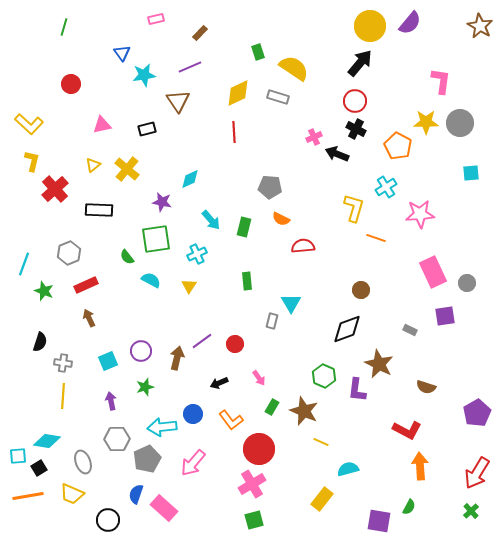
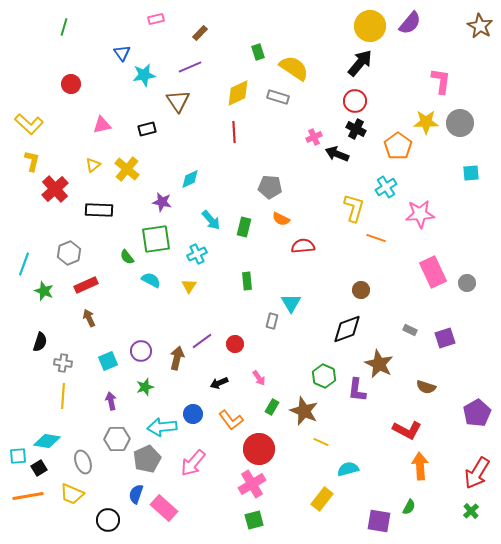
orange pentagon at (398, 146): rotated 8 degrees clockwise
purple square at (445, 316): moved 22 px down; rotated 10 degrees counterclockwise
